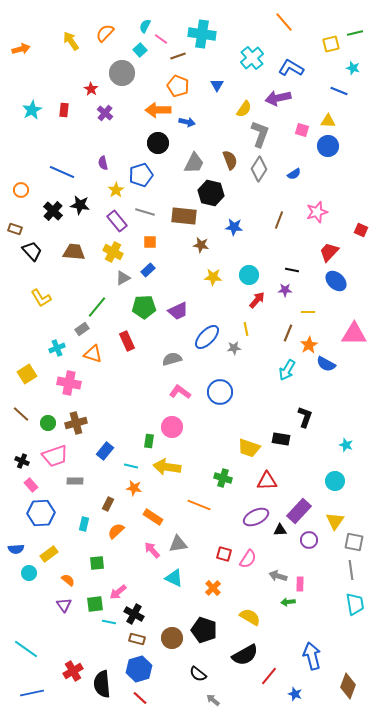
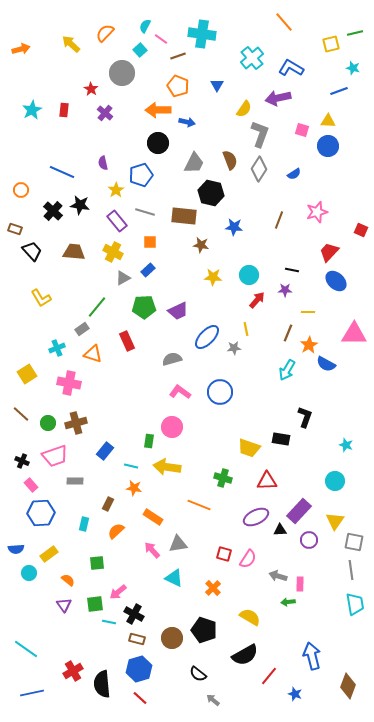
yellow arrow at (71, 41): moved 3 px down; rotated 12 degrees counterclockwise
blue line at (339, 91): rotated 42 degrees counterclockwise
